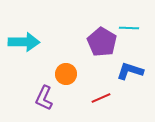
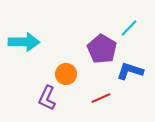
cyan line: rotated 48 degrees counterclockwise
purple pentagon: moved 7 px down
purple L-shape: moved 3 px right
